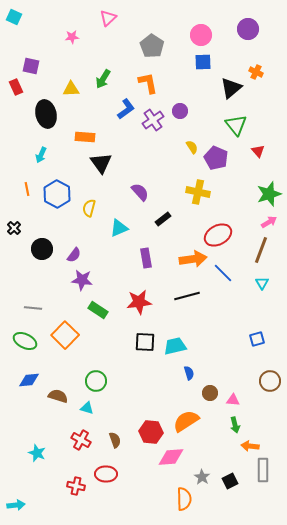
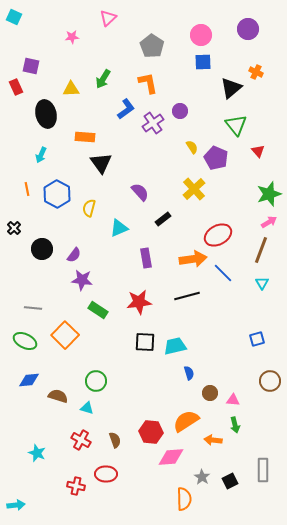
purple cross at (153, 120): moved 3 px down
yellow cross at (198, 192): moved 4 px left, 3 px up; rotated 35 degrees clockwise
orange arrow at (250, 446): moved 37 px left, 6 px up
